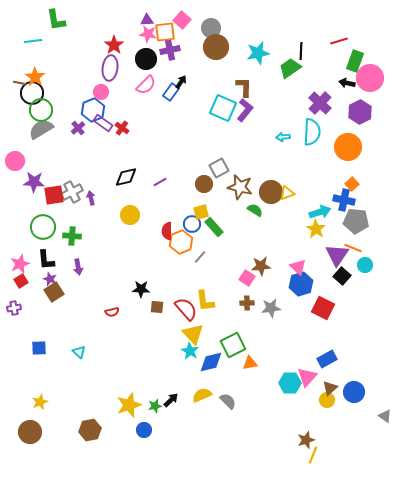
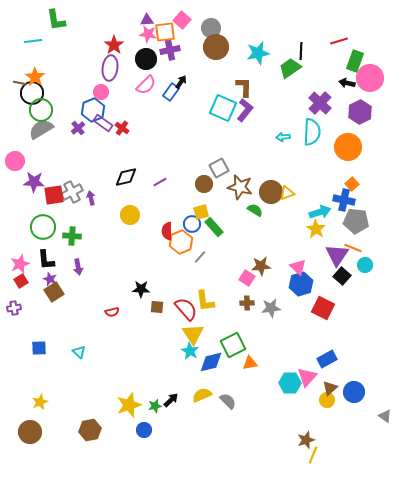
yellow triangle at (193, 334): rotated 10 degrees clockwise
